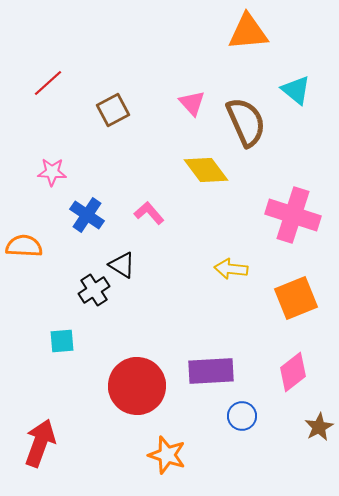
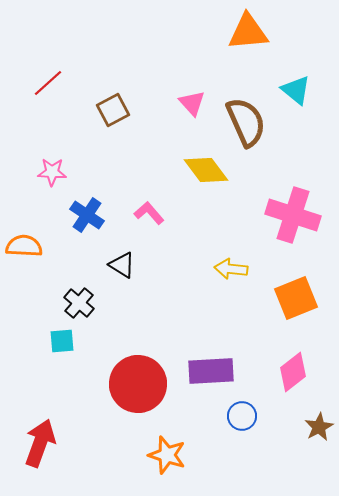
black cross: moved 15 px left, 13 px down; rotated 16 degrees counterclockwise
red circle: moved 1 px right, 2 px up
